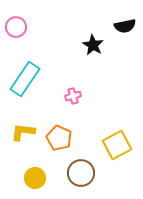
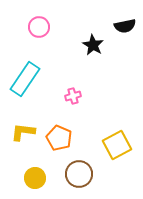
pink circle: moved 23 px right
brown circle: moved 2 px left, 1 px down
